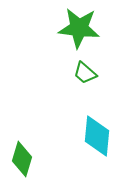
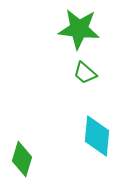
green star: moved 1 px down
